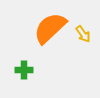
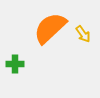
green cross: moved 9 px left, 6 px up
